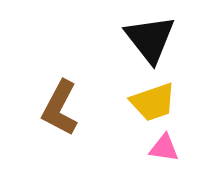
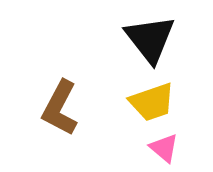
yellow trapezoid: moved 1 px left
pink triangle: rotated 32 degrees clockwise
